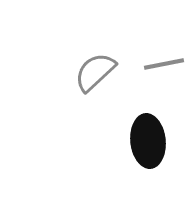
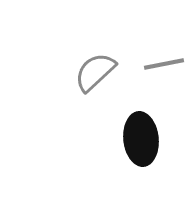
black ellipse: moved 7 px left, 2 px up
